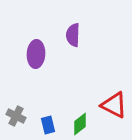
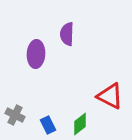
purple semicircle: moved 6 px left, 1 px up
red triangle: moved 4 px left, 9 px up
gray cross: moved 1 px left, 1 px up
blue rectangle: rotated 12 degrees counterclockwise
